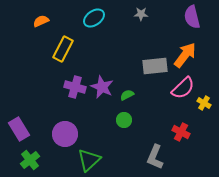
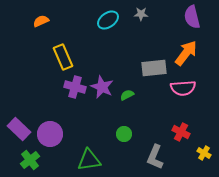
cyan ellipse: moved 14 px right, 2 px down
yellow rectangle: moved 8 px down; rotated 50 degrees counterclockwise
orange arrow: moved 1 px right, 2 px up
gray rectangle: moved 1 px left, 2 px down
pink semicircle: rotated 40 degrees clockwise
yellow cross: moved 50 px down
green circle: moved 14 px down
purple rectangle: rotated 15 degrees counterclockwise
purple circle: moved 15 px left
green triangle: rotated 35 degrees clockwise
